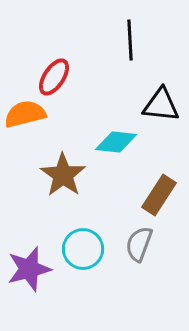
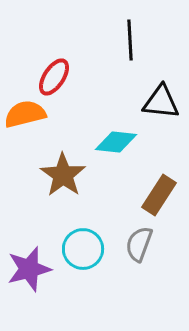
black triangle: moved 3 px up
